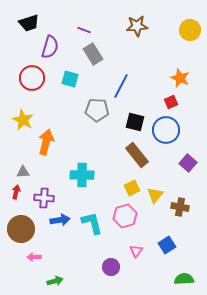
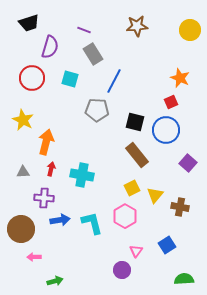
blue line: moved 7 px left, 5 px up
cyan cross: rotated 10 degrees clockwise
red arrow: moved 35 px right, 23 px up
pink hexagon: rotated 15 degrees counterclockwise
purple circle: moved 11 px right, 3 px down
